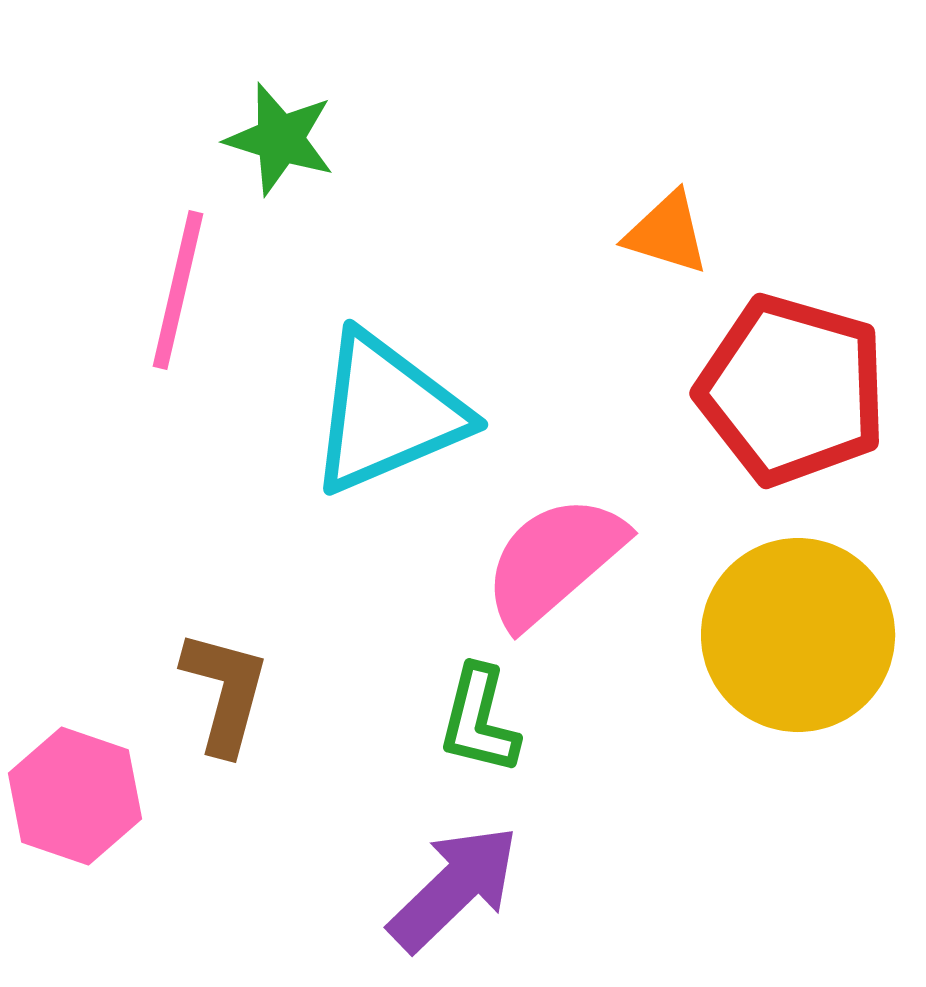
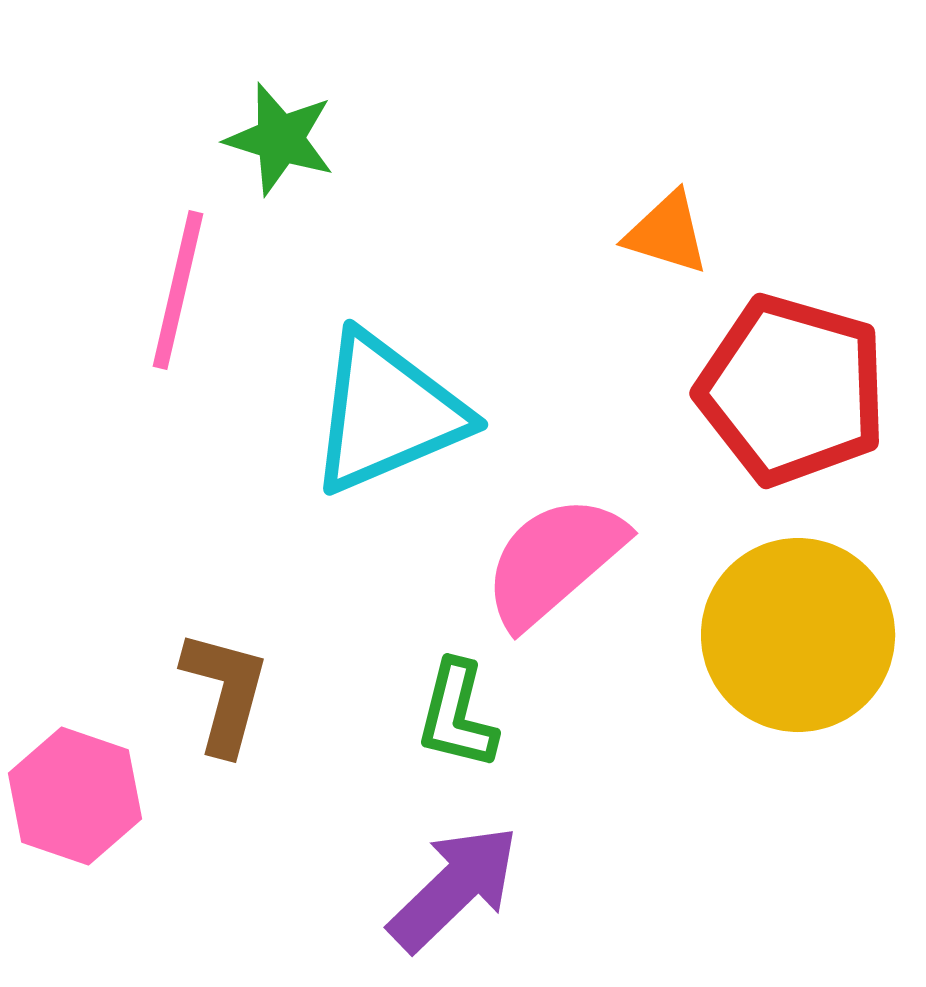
green L-shape: moved 22 px left, 5 px up
